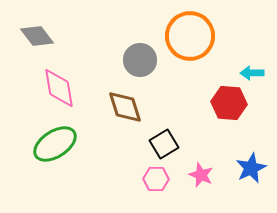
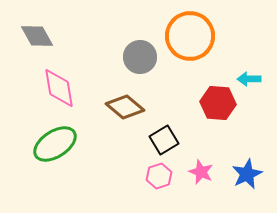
gray diamond: rotated 8 degrees clockwise
gray circle: moved 3 px up
cyan arrow: moved 3 px left, 6 px down
red hexagon: moved 11 px left
brown diamond: rotated 33 degrees counterclockwise
black square: moved 4 px up
blue star: moved 4 px left, 6 px down
pink star: moved 3 px up
pink hexagon: moved 3 px right, 3 px up; rotated 20 degrees counterclockwise
